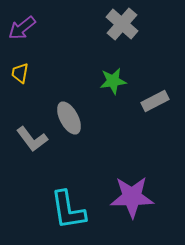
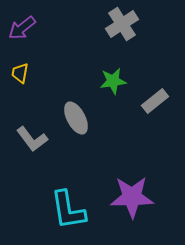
gray cross: rotated 16 degrees clockwise
gray rectangle: rotated 12 degrees counterclockwise
gray ellipse: moved 7 px right
